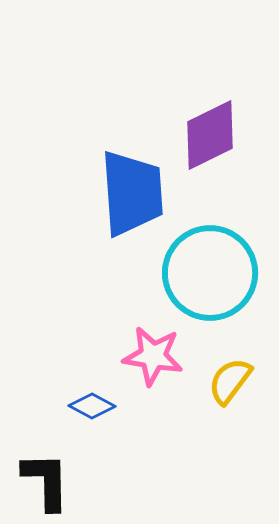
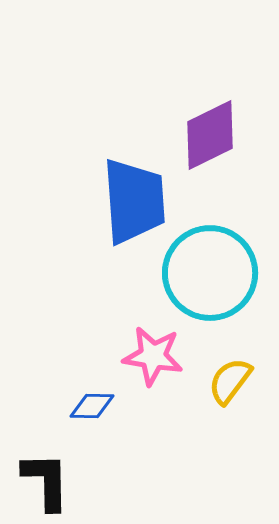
blue trapezoid: moved 2 px right, 8 px down
blue diamond: rotated 27 degrees counterclockwise
